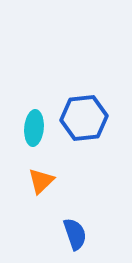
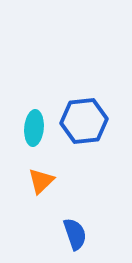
blue hexagon: moved 3 px down
